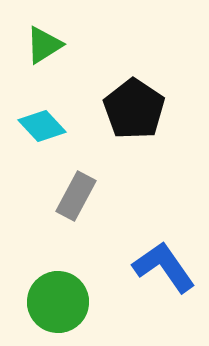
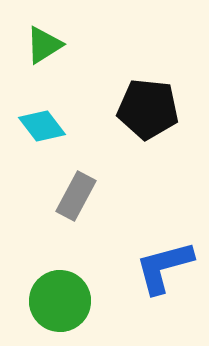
black pentagon: moved 14 px right; rotated 28 degrees counterclockwise
cyan diamond: rotated 6 degrees clockwise
blue L-shape: rotated 70 degrees counterclockwise
green circle: moved 2 px right, 1 px up
